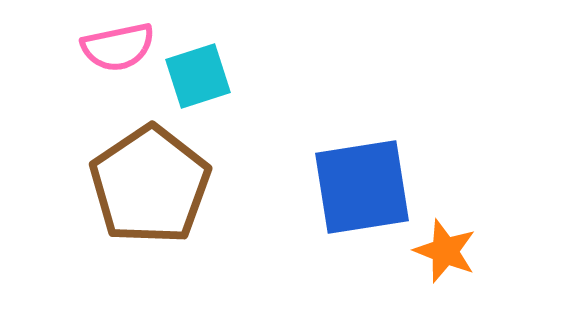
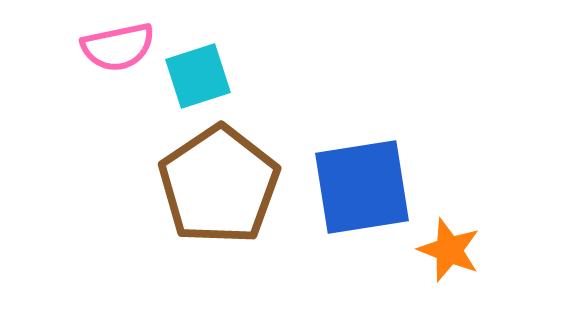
brown pentagon: moved 69 px right
orange star: moved 4 px right, 1 px up
